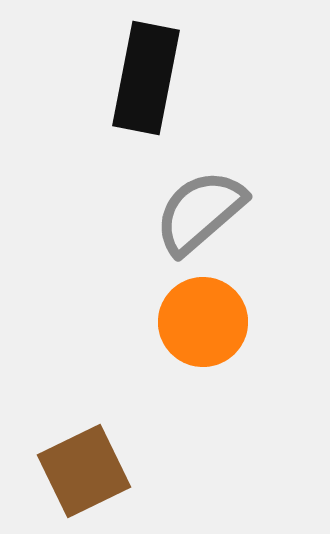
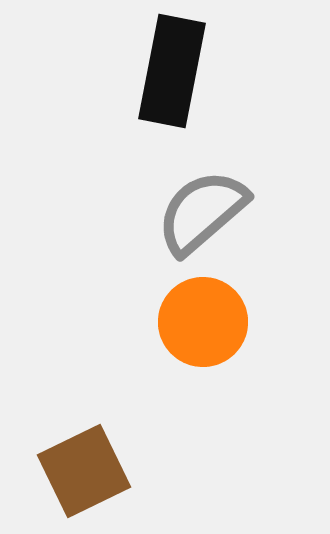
black rectangle: moved 26 px right, 7 px up
gray semicircle: moved 2 px right
